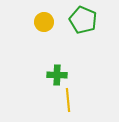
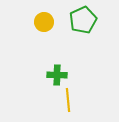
green pentagon: rotated 24 degrees clockwise
